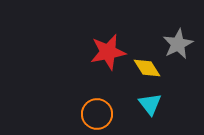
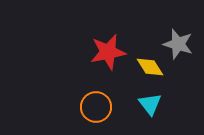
gray star: rotated 28 degrees counterclockwise
yellow diamond: moved 3 px right, 1 px up
orange circle: moved 1 px left, 7 px up
